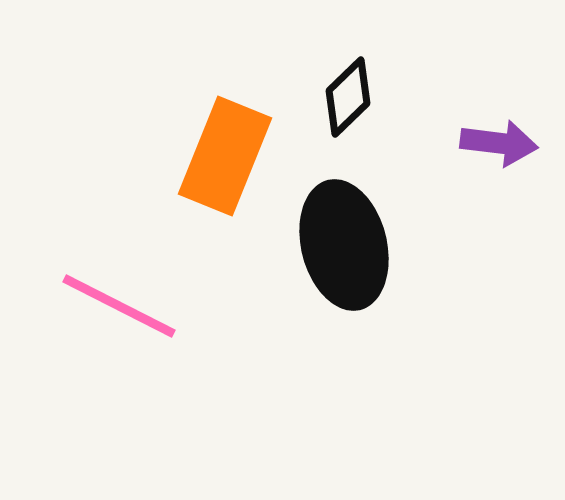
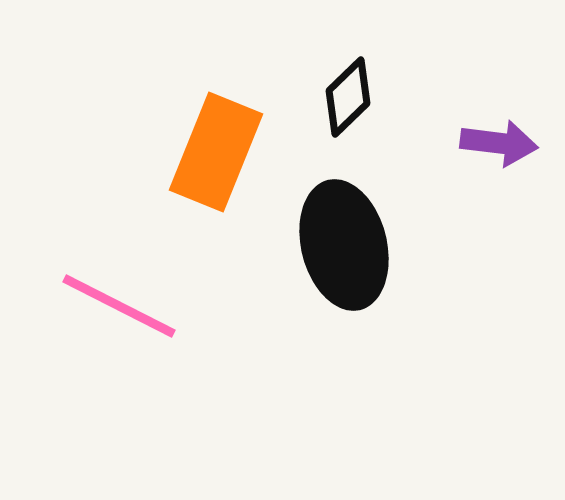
orange rectangle: moved 9 px left, 4 px up
